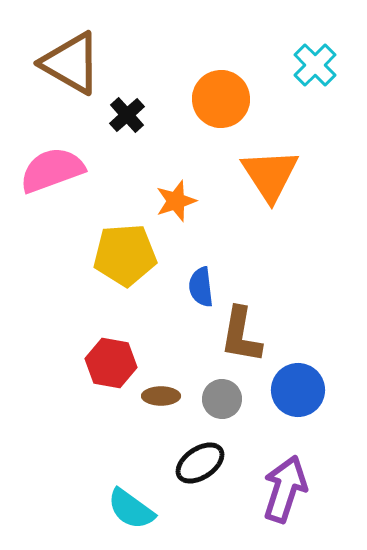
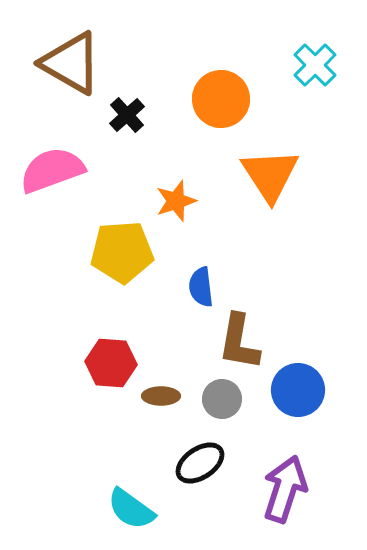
yellow pentagon: moved 3 px left, 3 px up
brown L-shape: moved 2 px left, 7 px down
red hexagon: rotated 6 degrees counterclockwise
